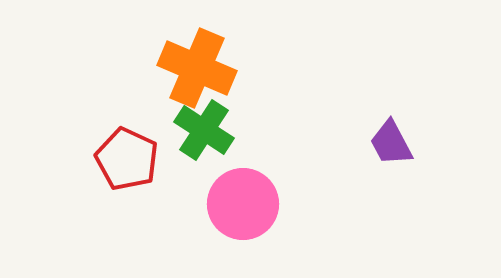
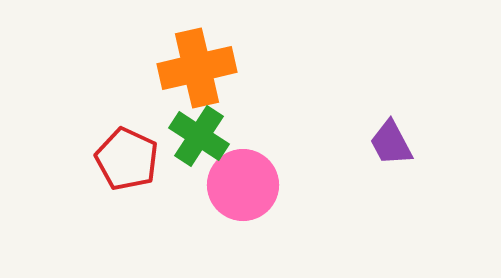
orange cross: rotated 36 degrees counterclockwise
green cross: moved 5 px left, 6 px down
pink circle: moved 19 px up
